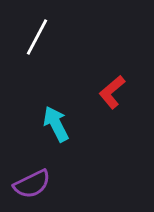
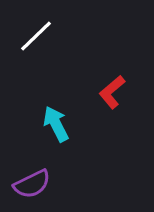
white line: moved 1 px left, 1 px up; rotated 18 degrees clockwise
